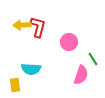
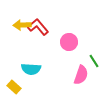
red L-shape: rotated 55 degrees counterclockwise
green line: moved 1 px right, 2 px down
yellow rectangle: moved 1 px left, 2 px down; rotated 40 degrees counterclockwise
